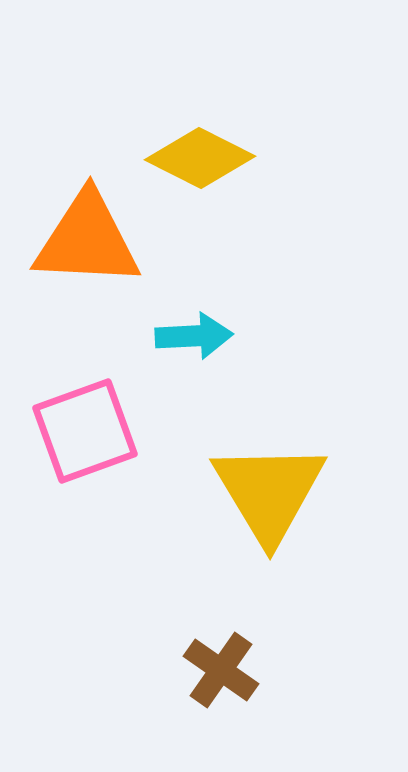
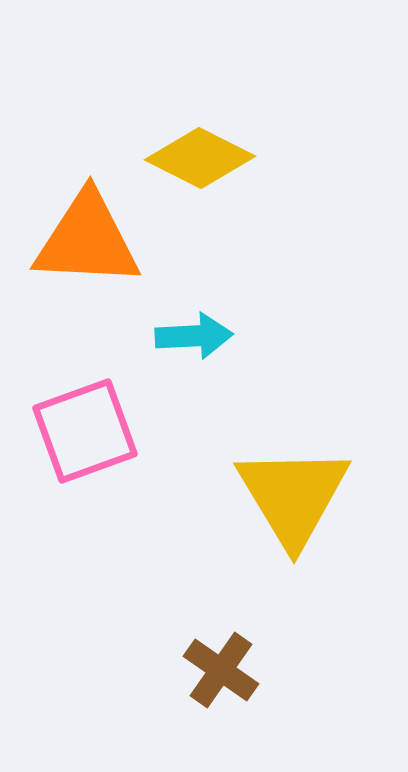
yellow triangle: moved 24 px right, 4 px down
